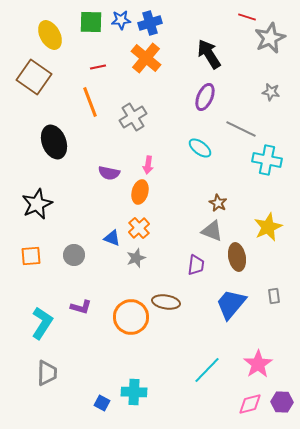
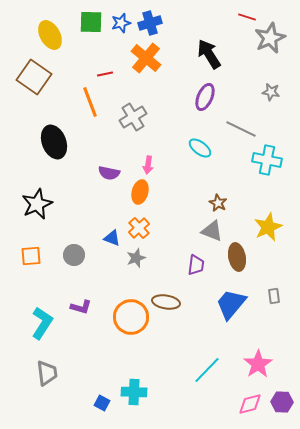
blue star at (121, 20): moved 3 px down; rotated 12 degrees counterclockwise
red line at (98, 67): moved 7 px right, 7 px down
gray trapezoid at (47, 373): rotated 8 degrees counterclockwise
